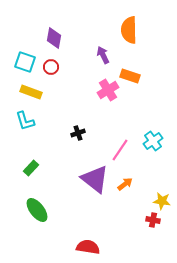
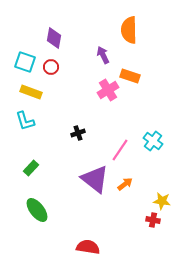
cyan cross: rotated 18 degrees counterclockwise
